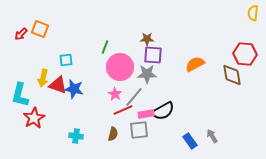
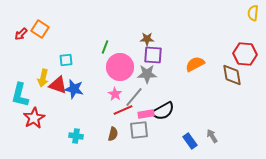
orange square: rotated 12 degrees clockwise
